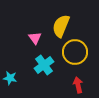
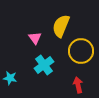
yellow circle: moved 6 px right, 1 px up
